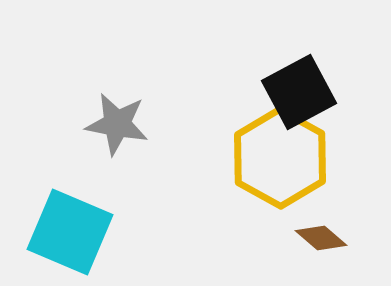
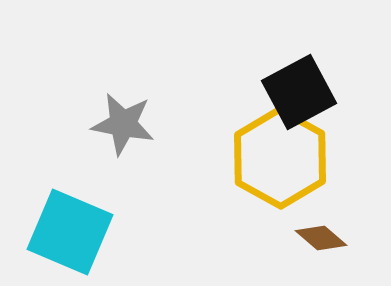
gray star: moved 6 px right
